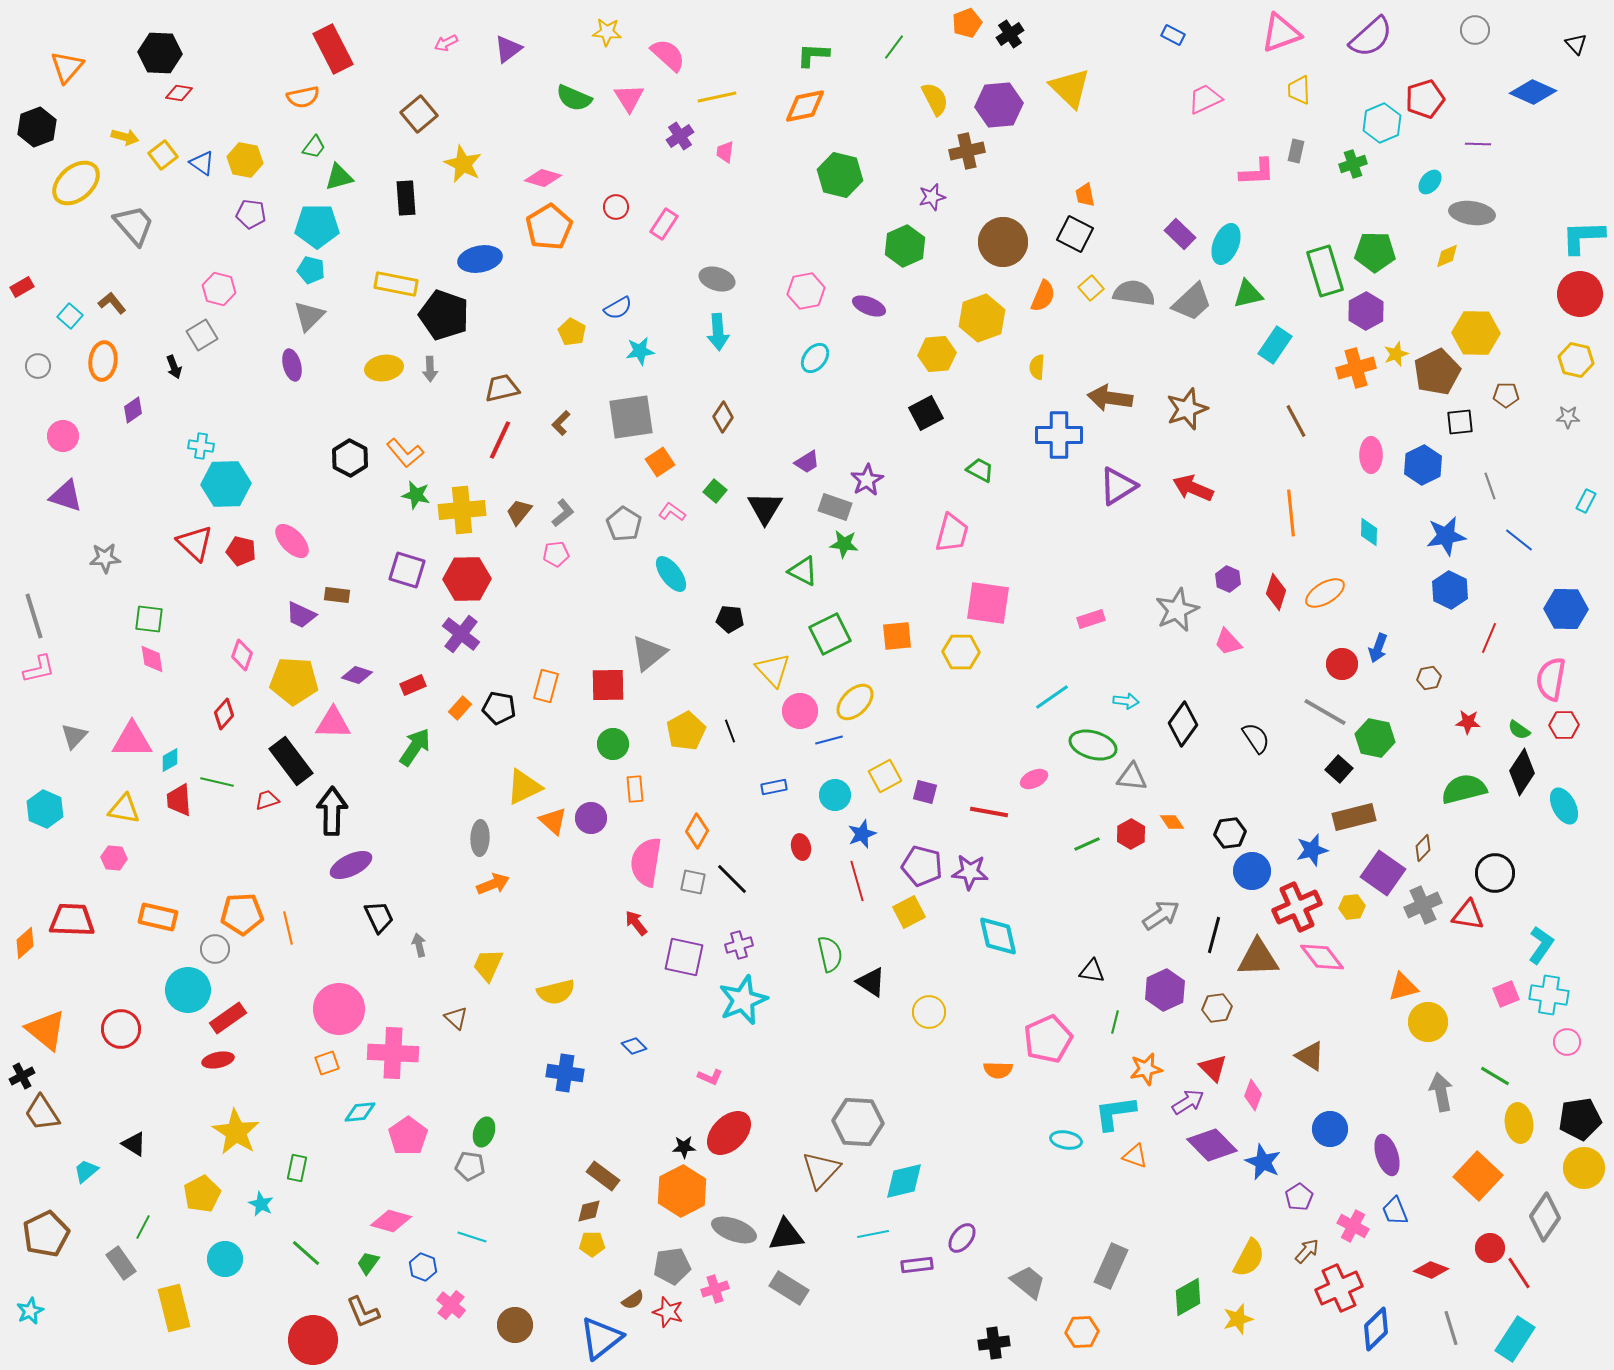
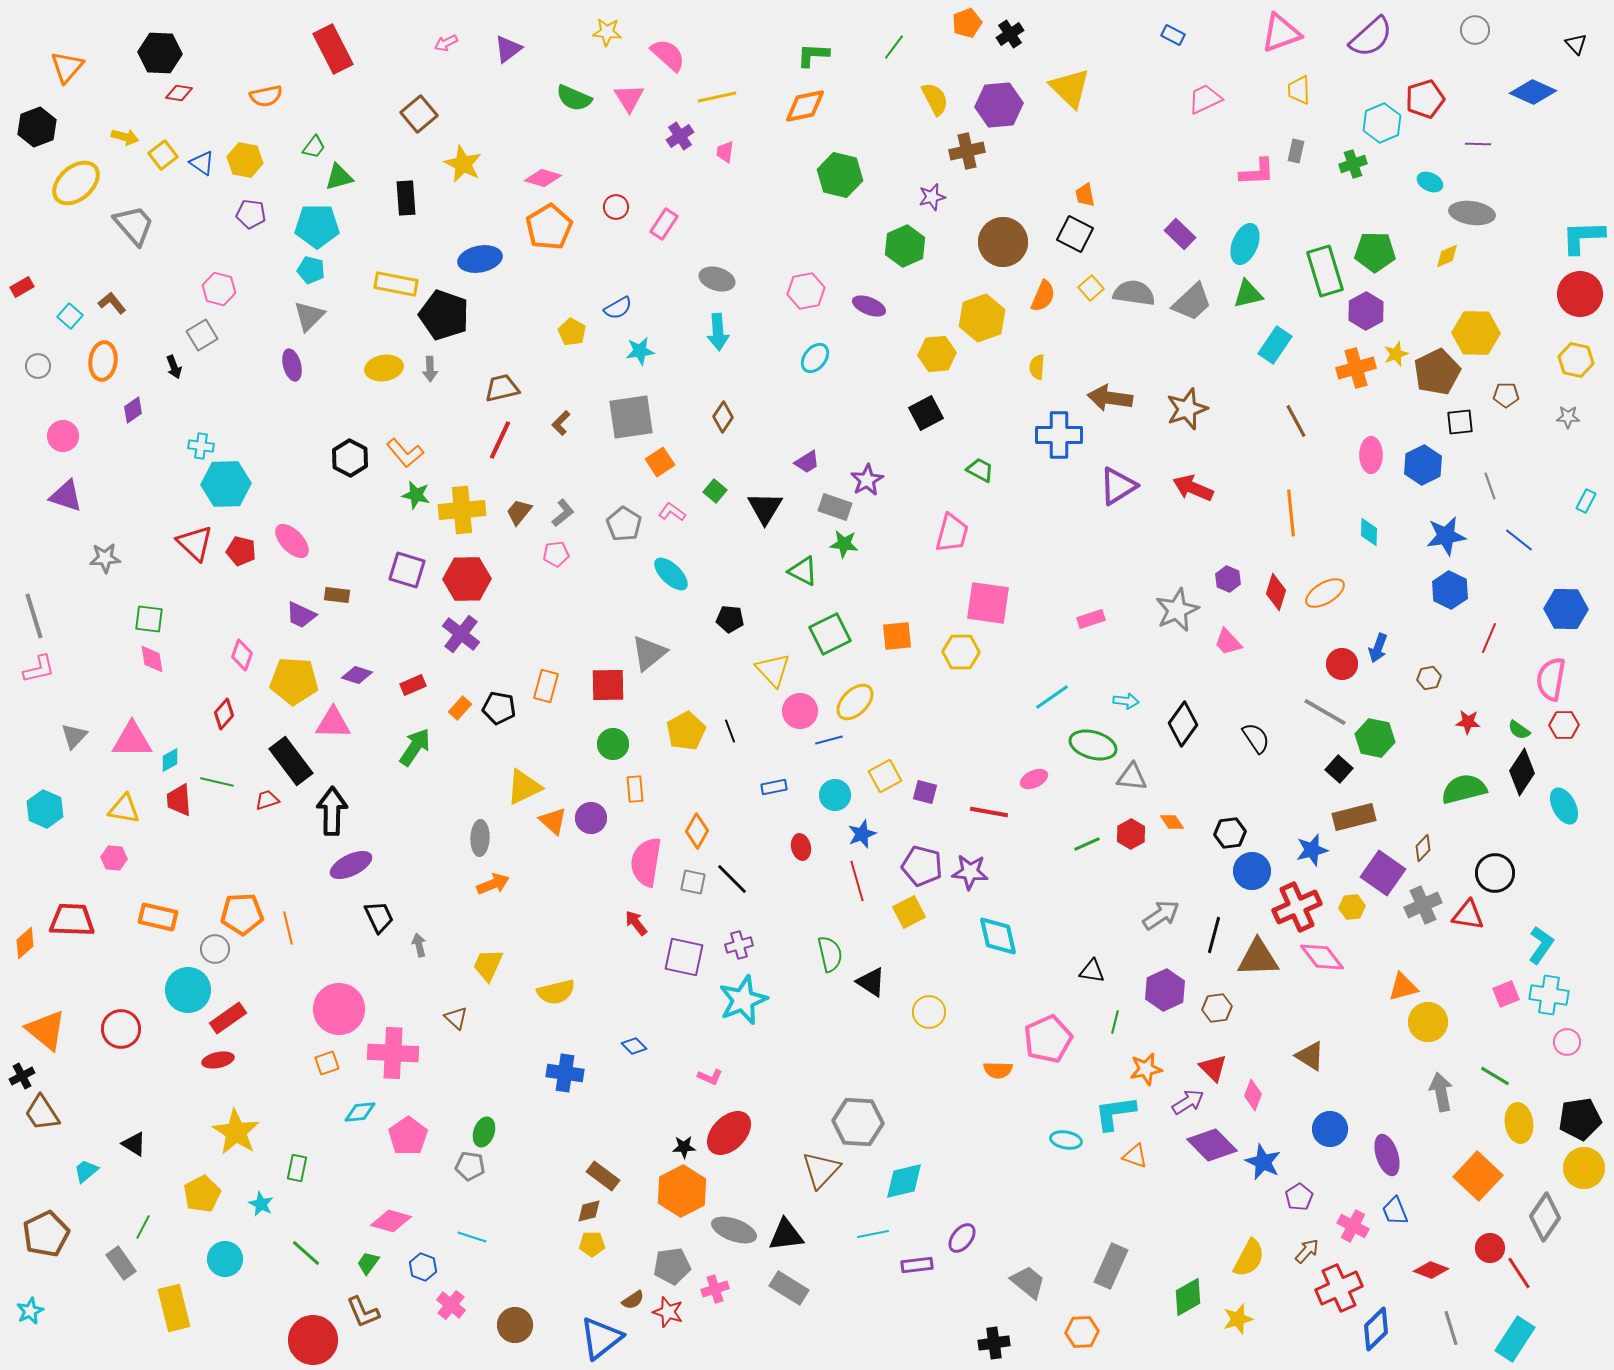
orange semicircle at (303, 97): moved 37 px left, 1 px up
cyan ellipse at (1430, 182): rotated 75 degrees clockwise
cyan ellipse at (1226, 244): moved 19 px right
cyan ellipse at (671, 574): rotated 9 degrees counterclockwise
